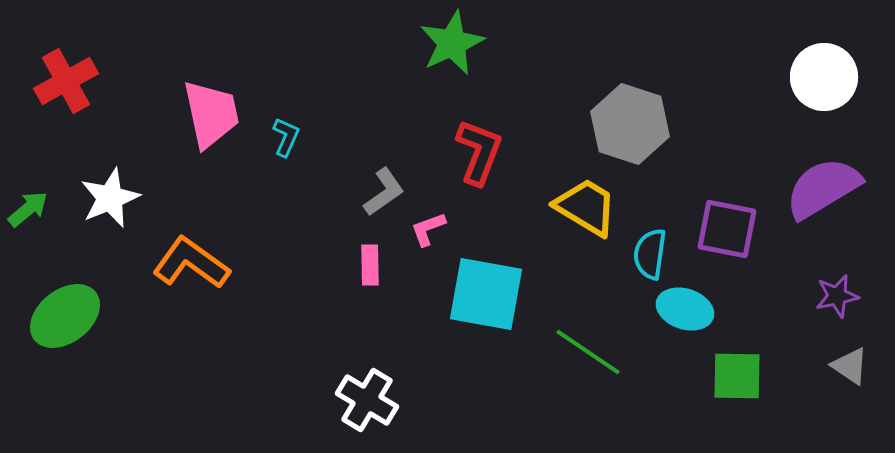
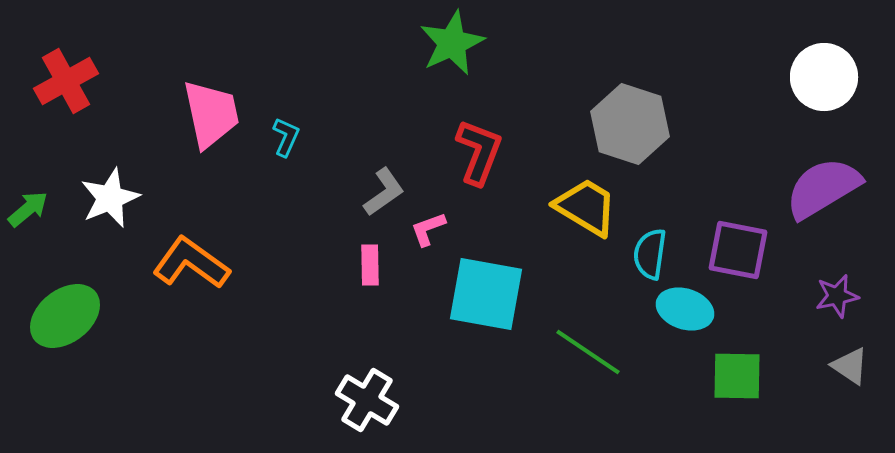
purple square: moved 11 px right, 21 px down
